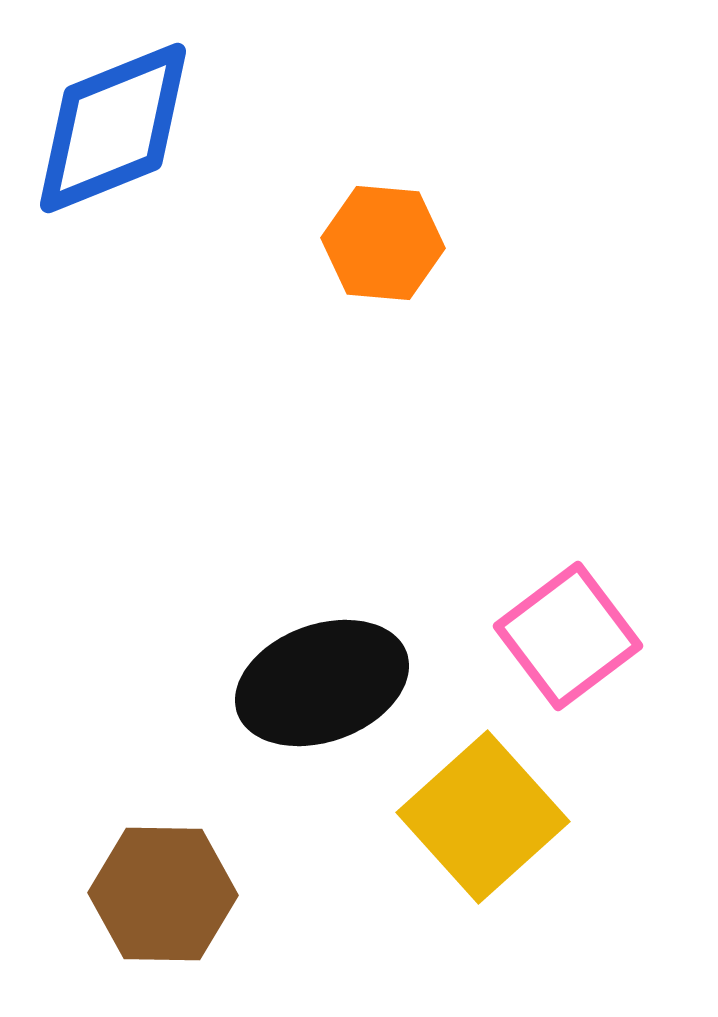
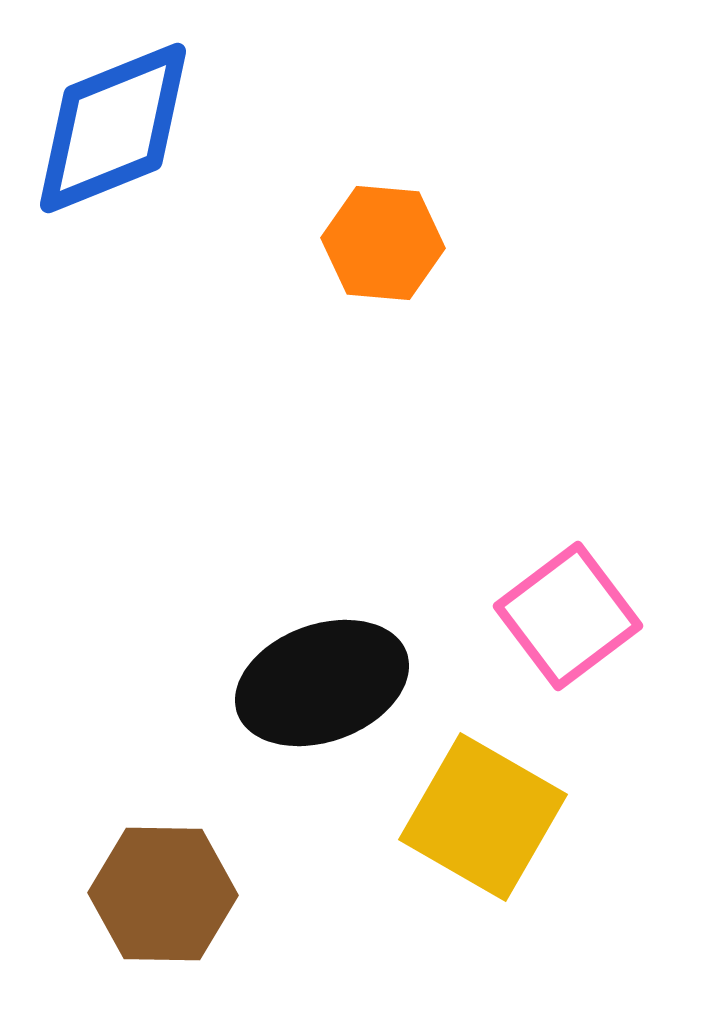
pink square: moved 20 px up
yellow square: rotated 18 degrees counterclockwise
